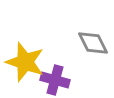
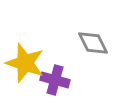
yellow star: moved 1 px down
